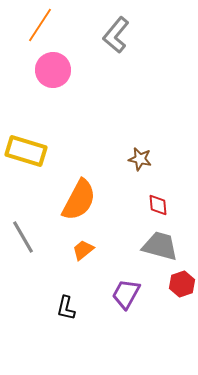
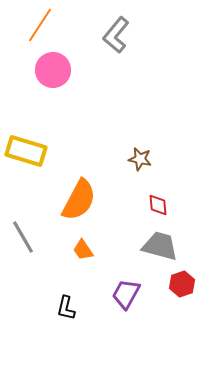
orange trapezoid: rotated 85 degrees counterclockwise
